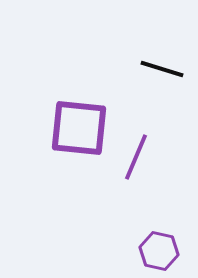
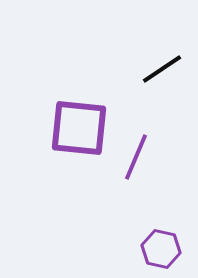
black line: rotated 51 degrees counterclockwise
purple hexagon: moved 2 px right, 2 px up
